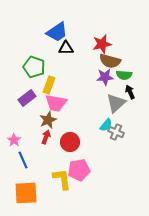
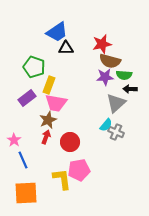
black arrow: moved 3 px up; rotated 64 degrees counterclockwise
